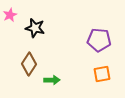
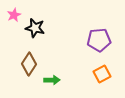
pink star: moved 4 px right
purple pentagon: rotated 10 degrees counterclockwise
orange square: rotated 18 degrees counterclockwise
